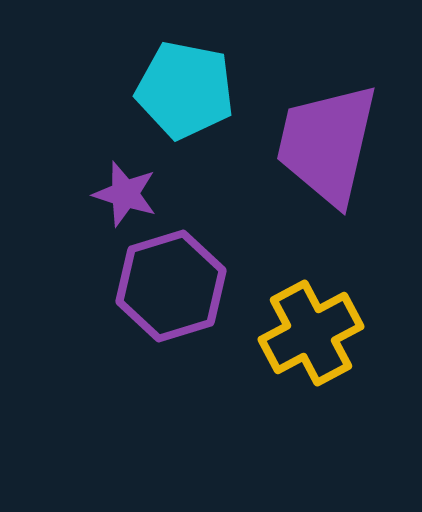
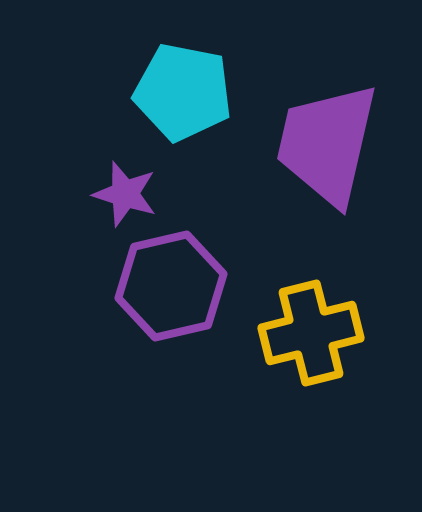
cyan pentagon: moved 2 px left, 2 px down
purple hexagon: rotated 4 degrees clockwise
yellow cross: rotated 14 degrees clockwise
